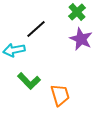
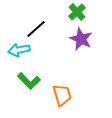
cyan arrow: moved 5 px right
orange trapezoid: moved 2 px right
